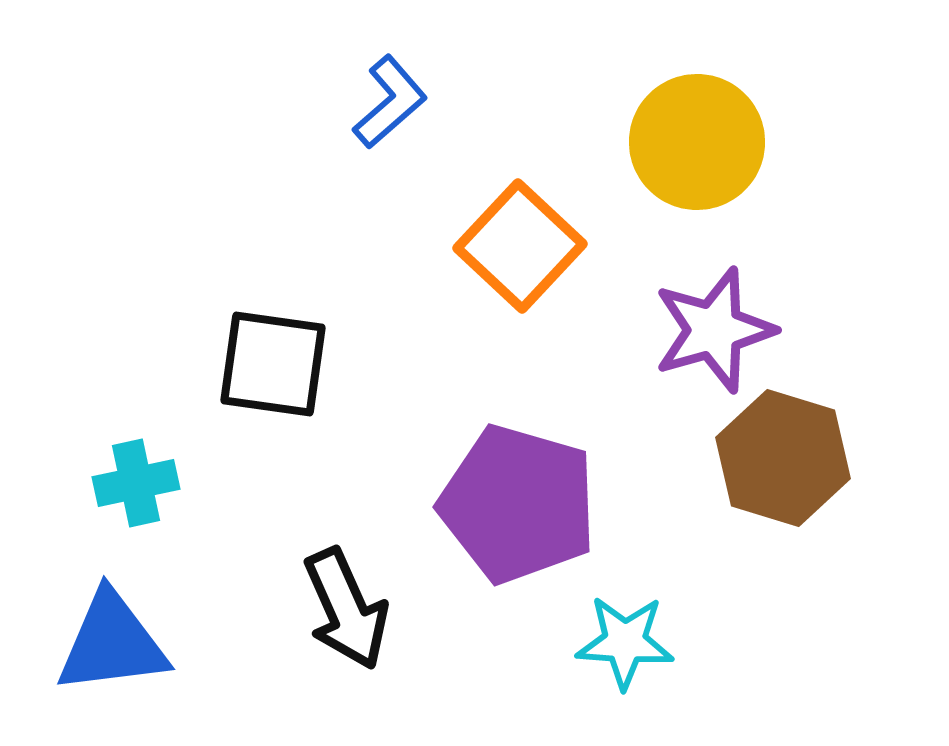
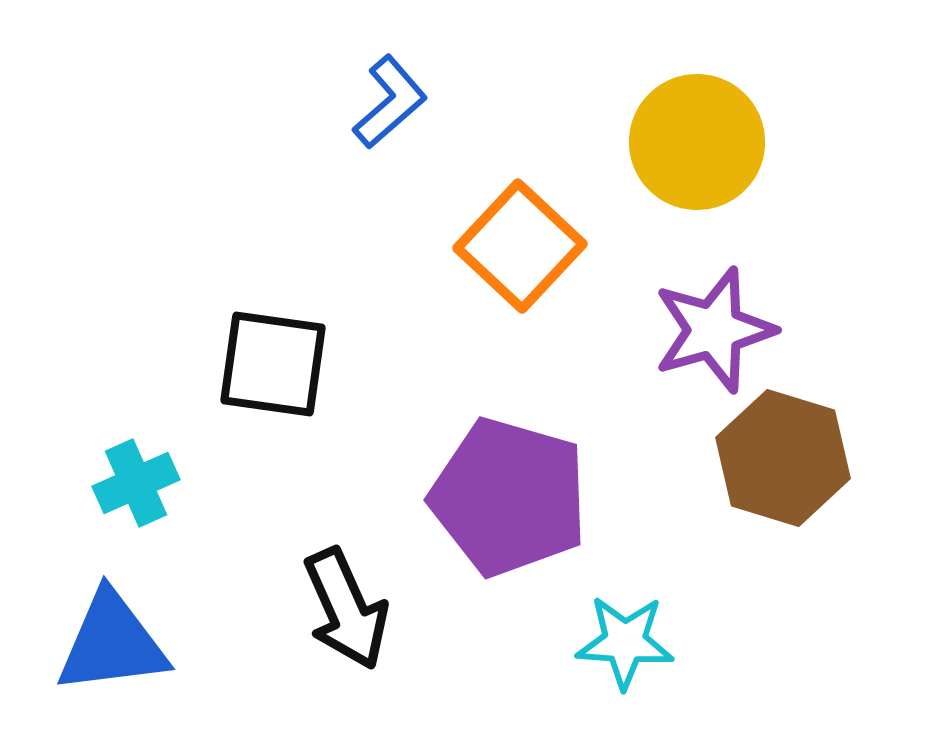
cyan cross: rotated 12 degrees counterclockwise
purple pentagon: moved 9 px left, 7 px up
